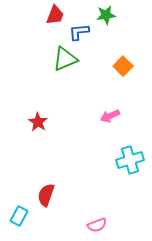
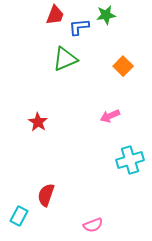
blue L-shape: moved 5 px up
pink semicircle: moved 4 px left
